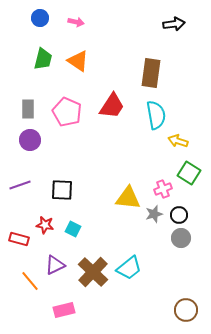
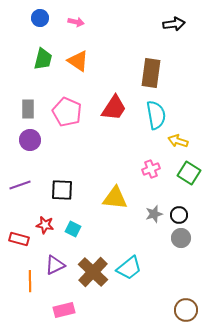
red trapezoid: moved 2 px right, 2 px down
pink cross: moved 12 px left, 20 px up
yellow triangle: moved 13 px left
orange line: rotated 40 degrees clockwise
